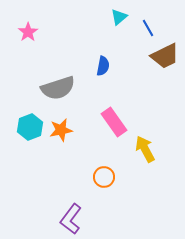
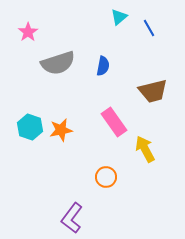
blue line: moved 1 px right
brown trapezoid: moved 12 px left, 35 px down; rotated 12 degrees clockwise
gray semicircle: moved 25 px up
cyan hexagon: rotated 20 degrees counterclockwise
orange circle: moved 2 px right
purple L-shape: moved 1 px right, 1 px up
